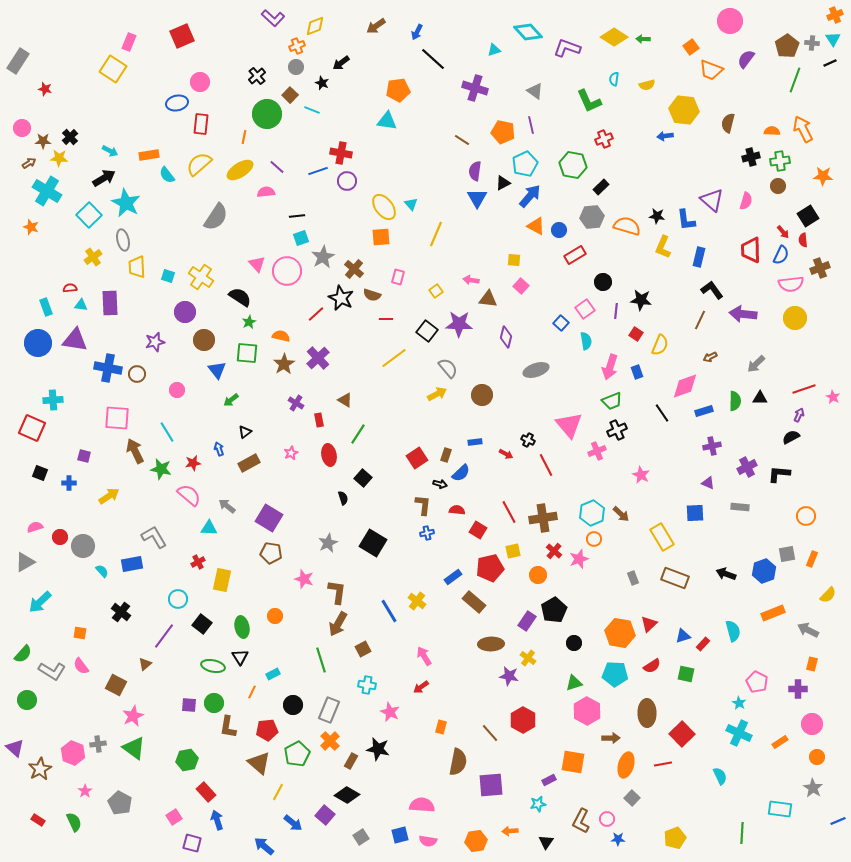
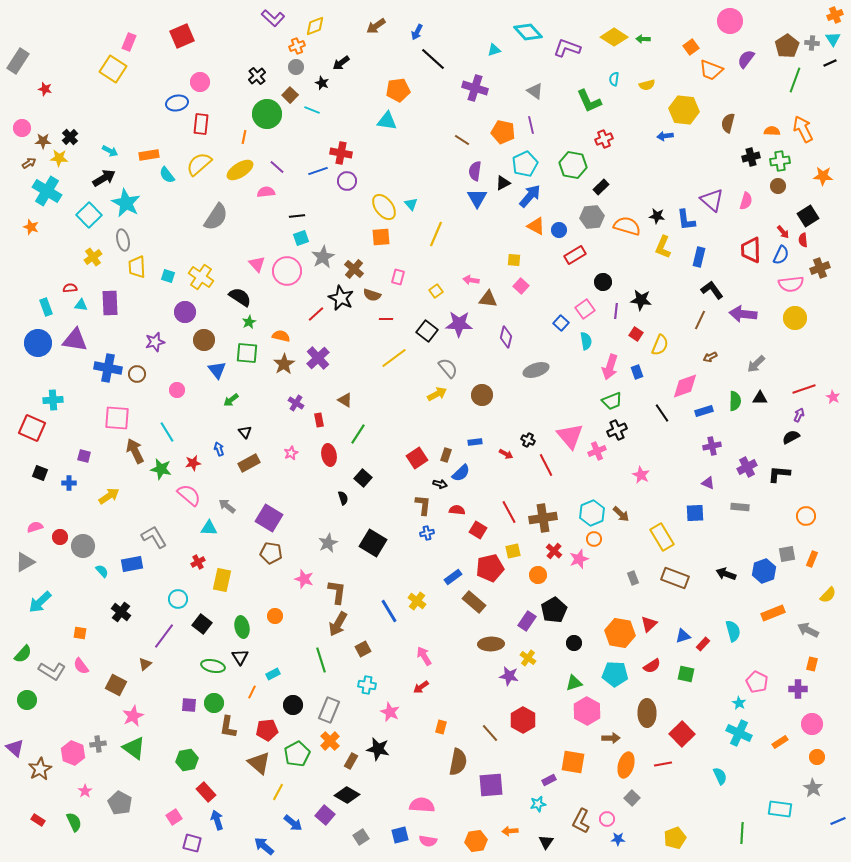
pink triangle at (569, 425): moved 1 px right, 11 px down
black triangle at (245, 432): rotated 32 degrees counterclockwise
